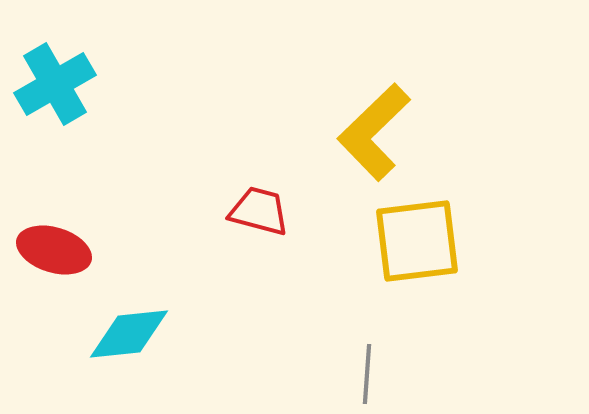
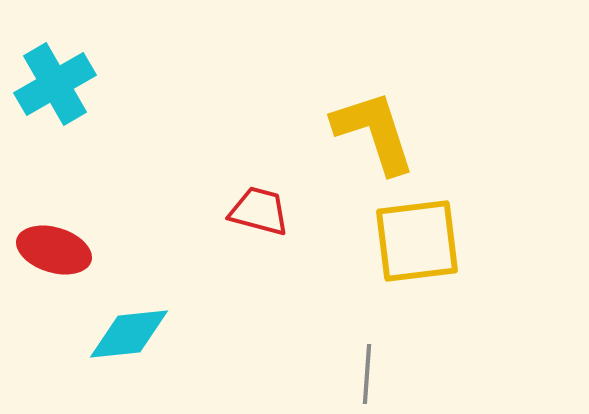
yellow L-shape: rotated 116 degrees clockwise
